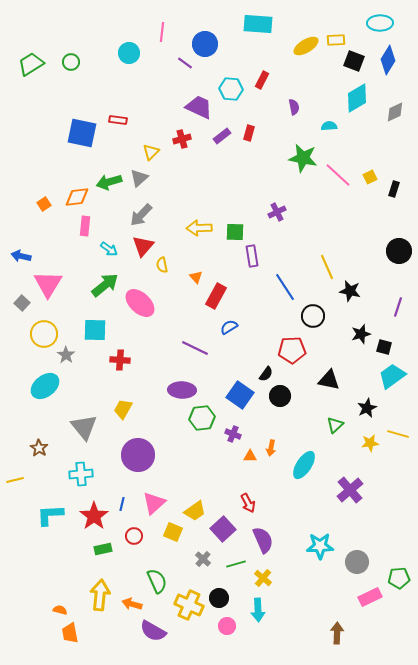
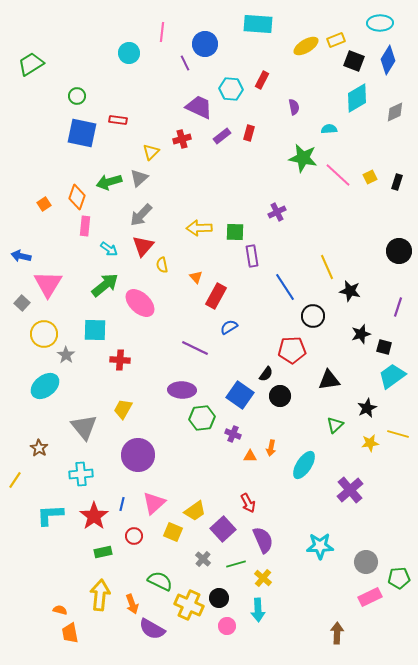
yellow rectangle at (336, 40): rotated 18 degrees counterclockwise
green circle at (71, 62): moved 6 px right, 34 px down
purple line at (185, 63): rotated 28 degrees clockwise
cyan semicircle at (329, 126): moved 3 px down
black rectangle at (394, 189): moved 3 px right, 7 px up
orange diamond at (77, 197): rotated 65 degrees counterclockwise
black triangle at (329, 380): rotated 20 degrees counterclockwise
yellow line at (15, 480): rotated 42 degrees counterclockwise
green rectangle at (103, 549): moved 3 px down
gray circle at (357, 562): moved 9 px right
green semicircle at (157, 581): moved 3 px right; rotated 40 degrees counterclockwise
orange arrow at (132, 604): rotated 126 degrees counterclockwise
purple semicircle at (153, 631): moved 1 px left, 2 px up
